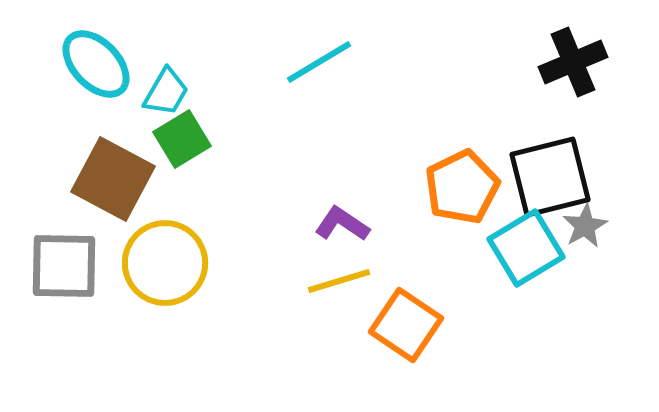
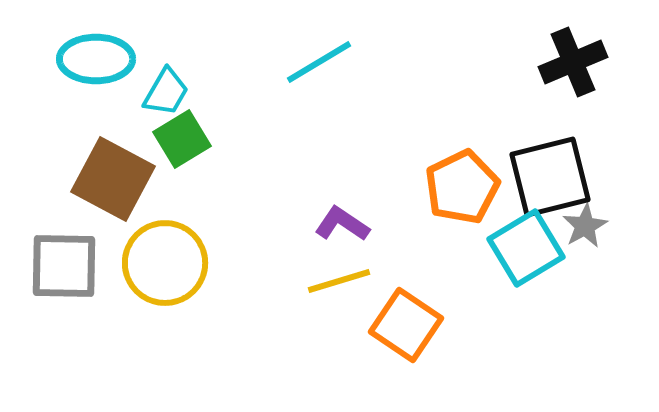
cyan ellipse: moved 5 px up; rotated 46 degrees counterclockwise
